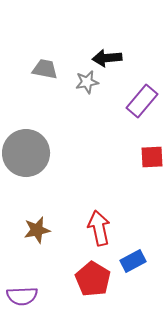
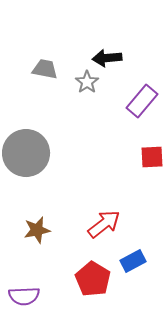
gray star: rotated 25 degrees counterclockwise
red arrow: moved 5 px right, 4 px up; rotated 64 degrees clockwise
purple semicircle: moved 2 px right
